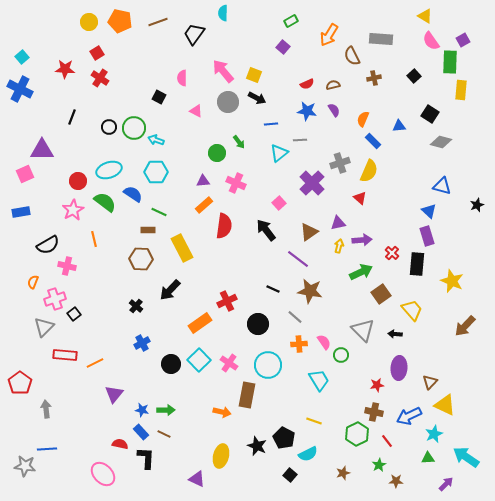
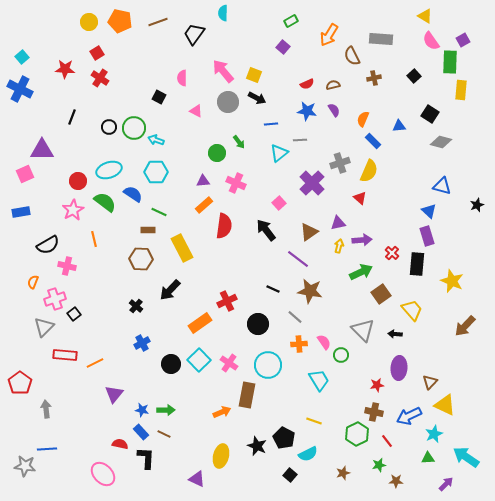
orange arrow at (222, 412): rotated 36 degrees counterclockwise
green star at (379, 465): rotated 16 degrees clockwise
